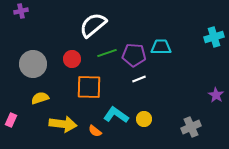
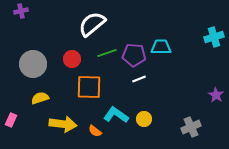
white semicircle: moved 1 px left, 1 px up
